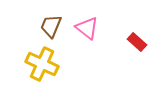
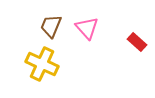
pink triangle: rotated 10 degrees clockwise
